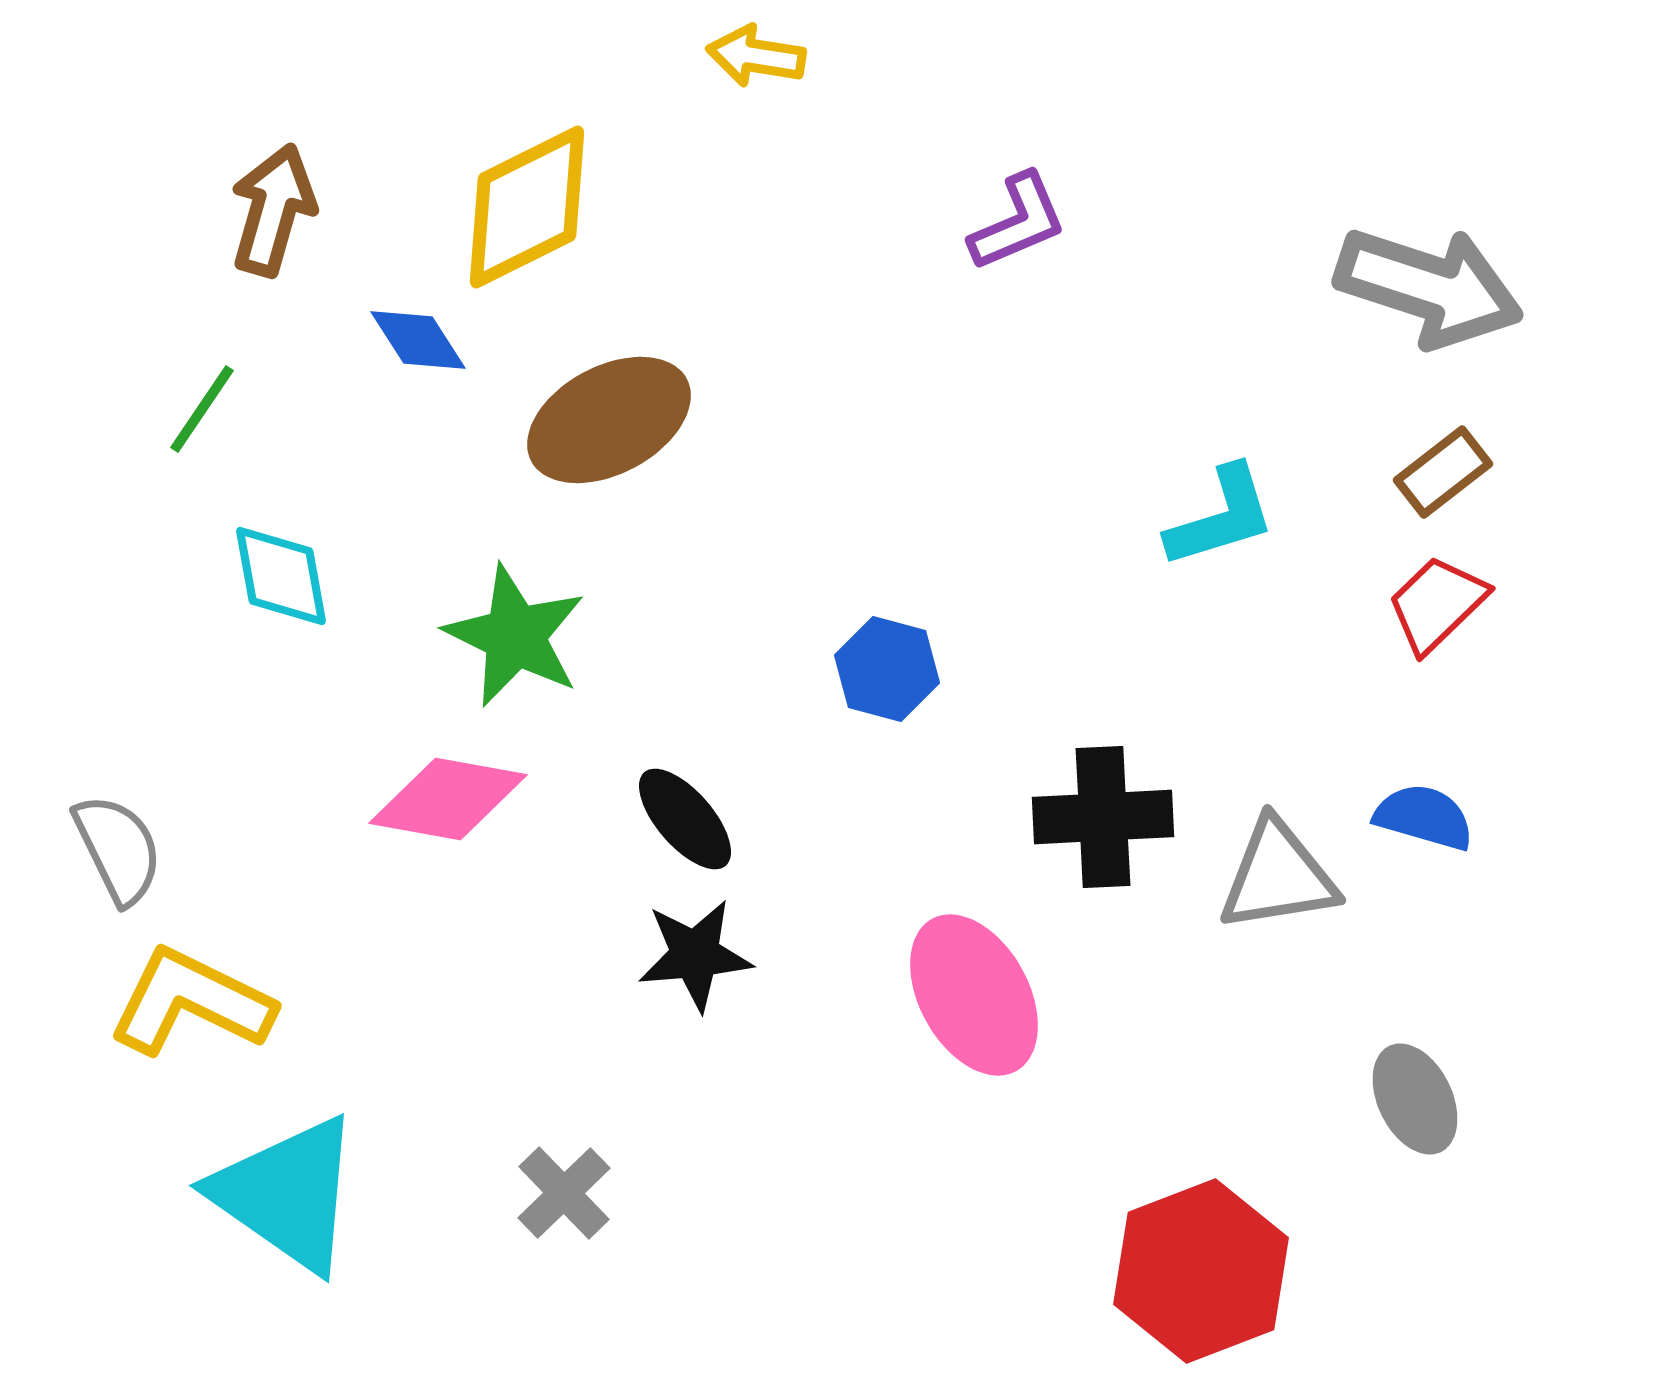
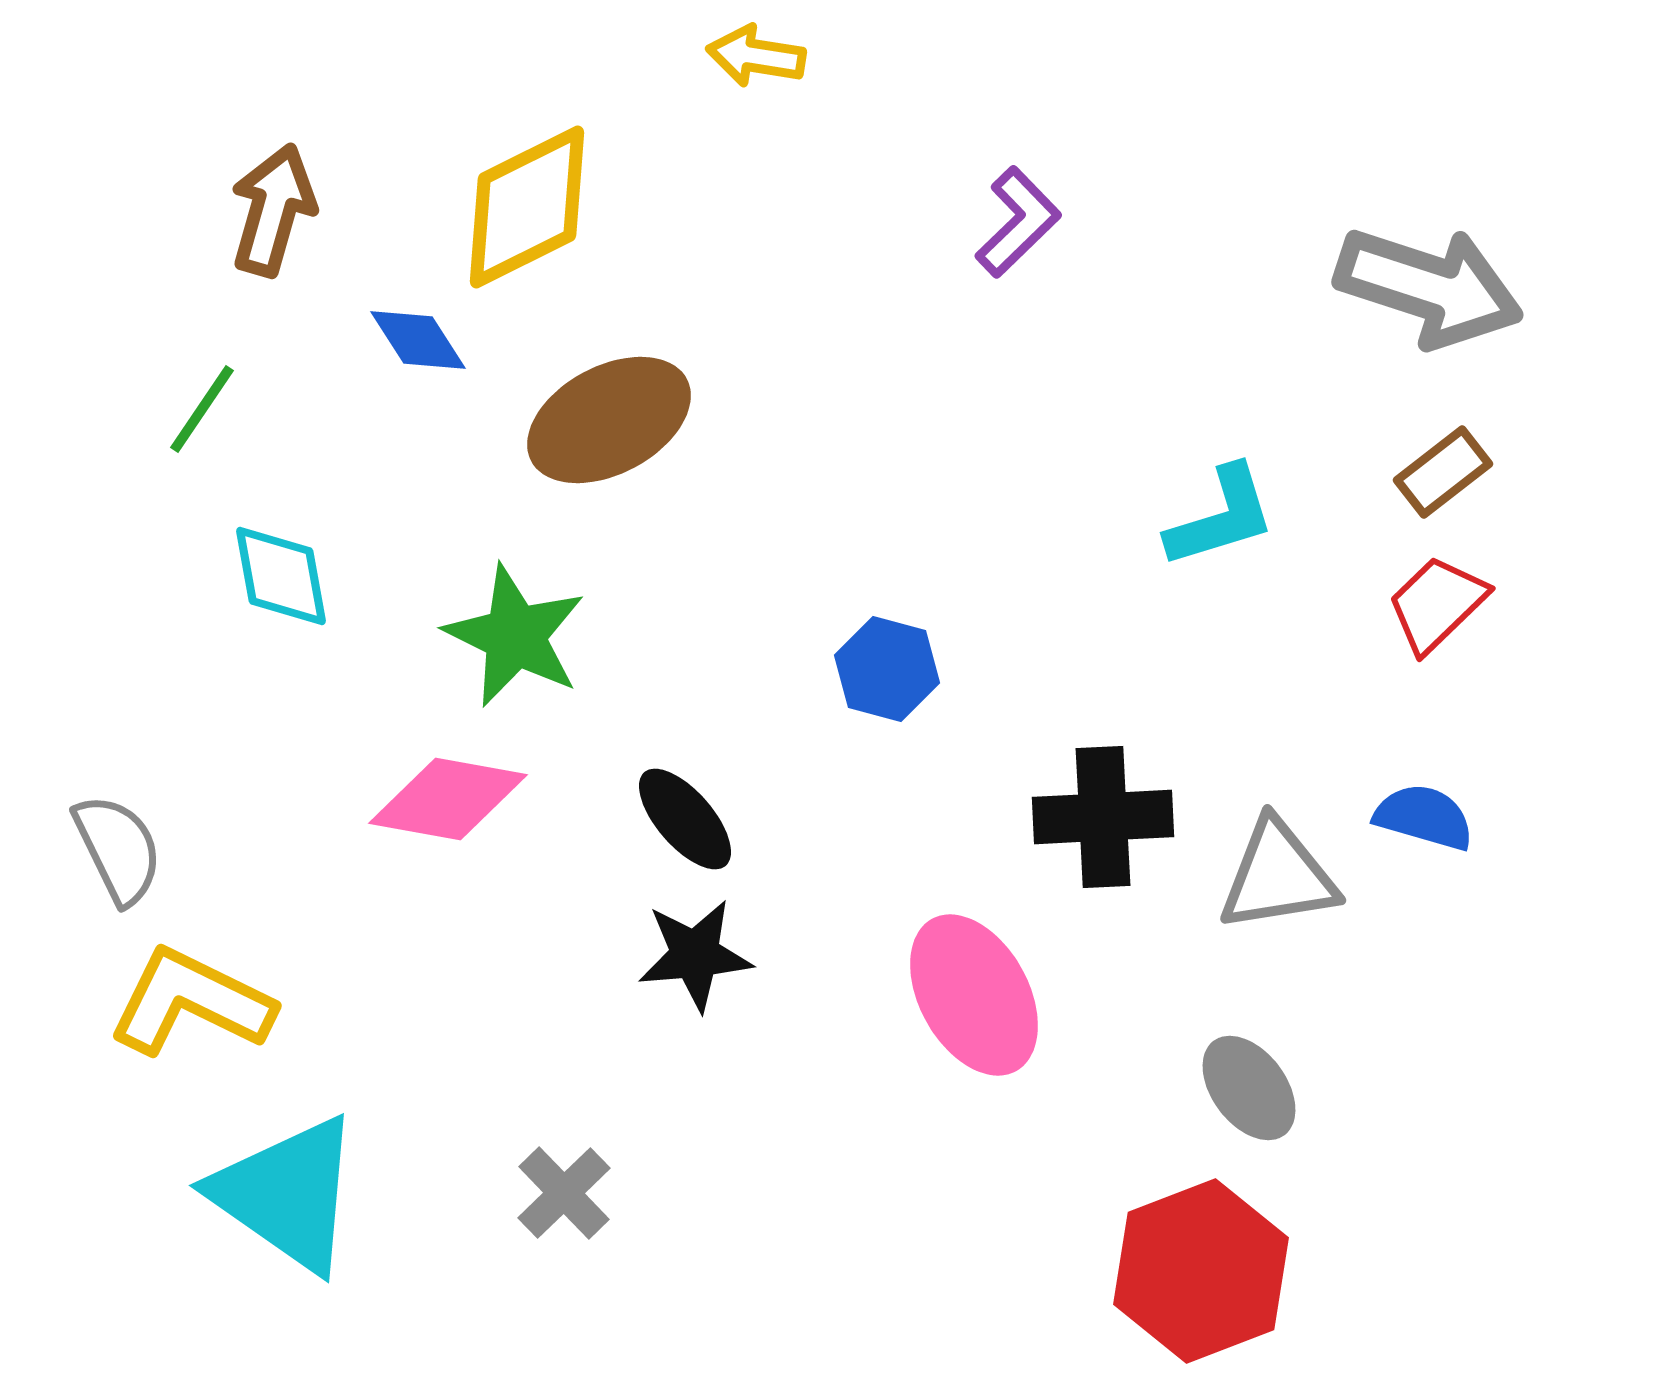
purple L-shape: rotated 21 degrees counterclockwise
gray ellipse: moved 166 px left, 11 px up; rotated 11 degrees counterclockwise
